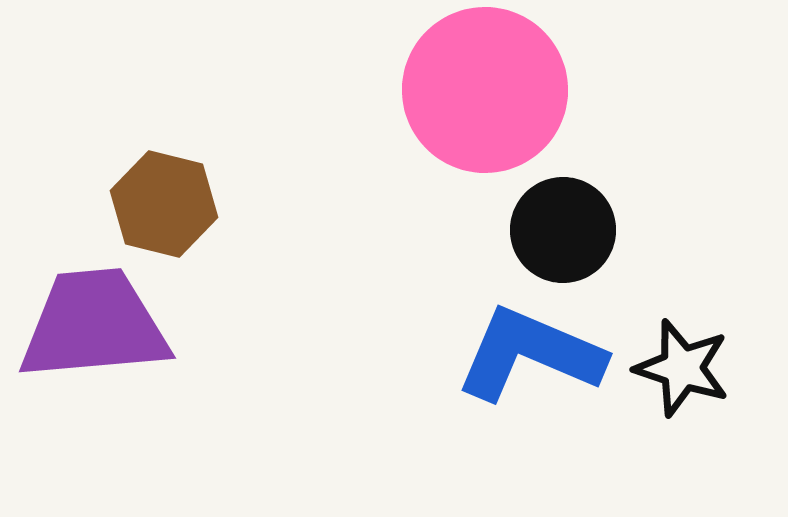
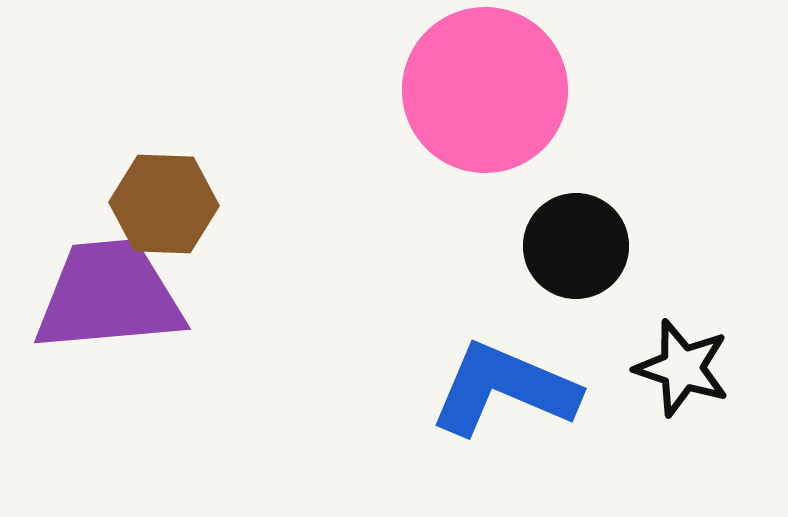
brown hexagon: rotated 12 degrees counterclockwise
black circle: moved 13 px right, 16 px down
purple trapezoid: moved 15 px right, 29 px up
blue L-shape: moved 26 px left, 35 px down
